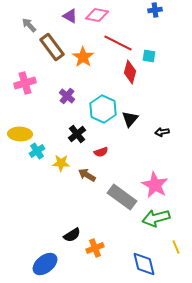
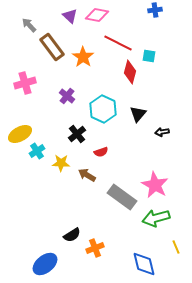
purple triangle: rotated 14 degrees clockwise
black triangle: moved 8 px right, 5 px up
yellow ellipse: rotated 30 degrees counterclockwise
